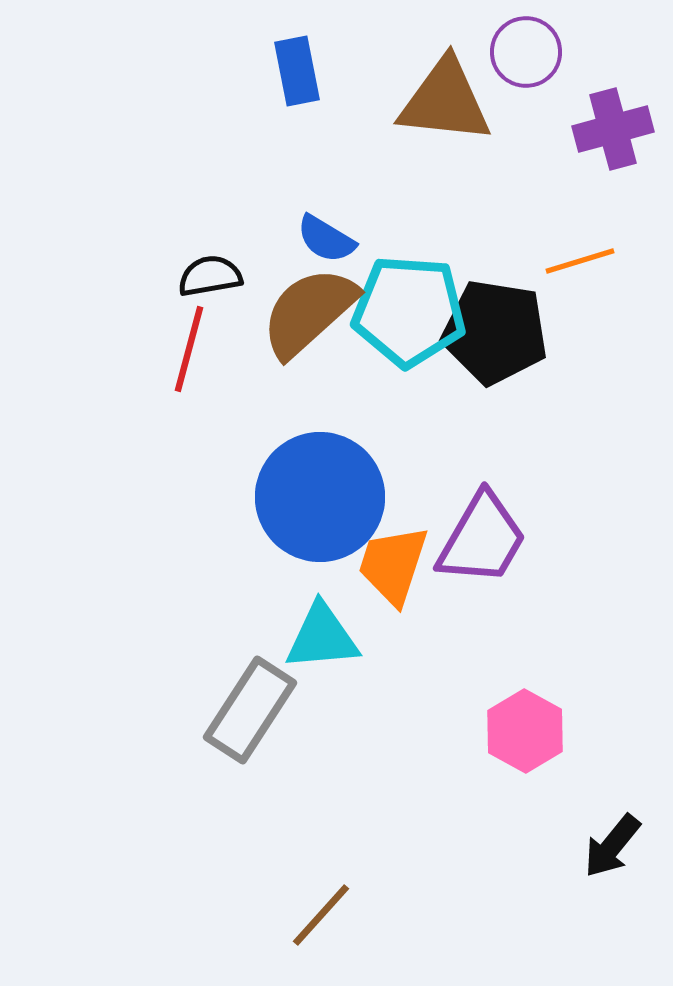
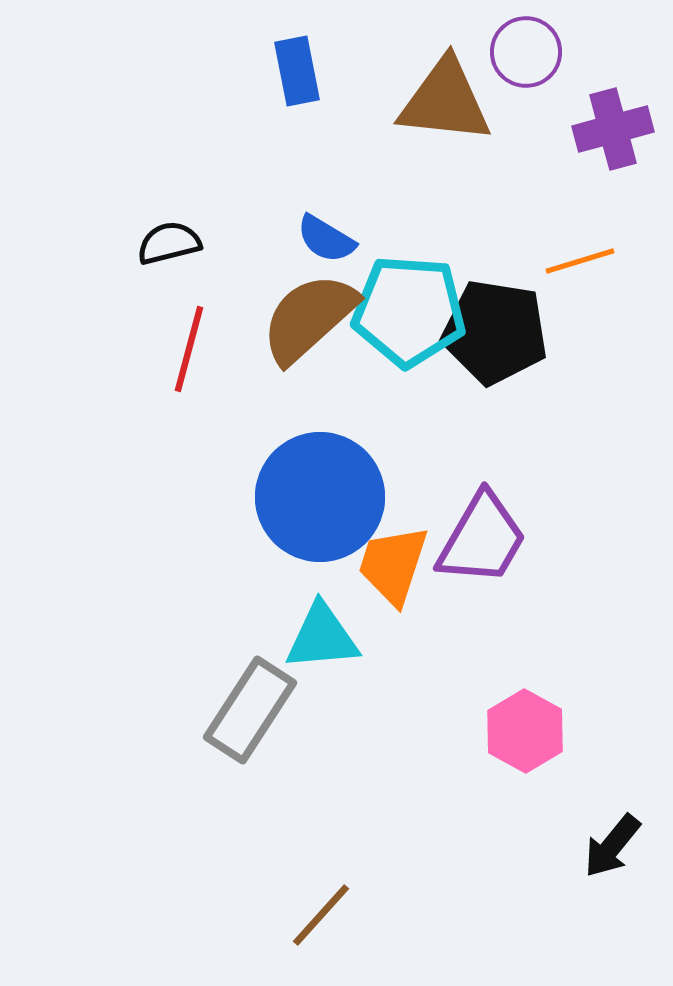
black semicircle: moved 41 px left, 33 px up; rotated 4 degrees counterclockwise
brown semicircle: moved 6 px down
